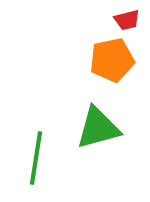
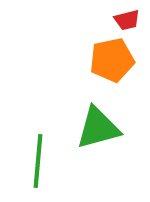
green line: moved 2 px right, 3 px down; rotated 4 degrees counterclockwise
